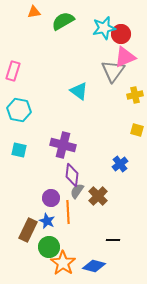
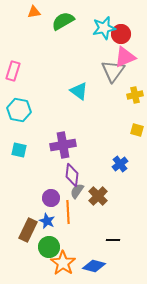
purple cross: rotated 25 degrees counterclockwise
